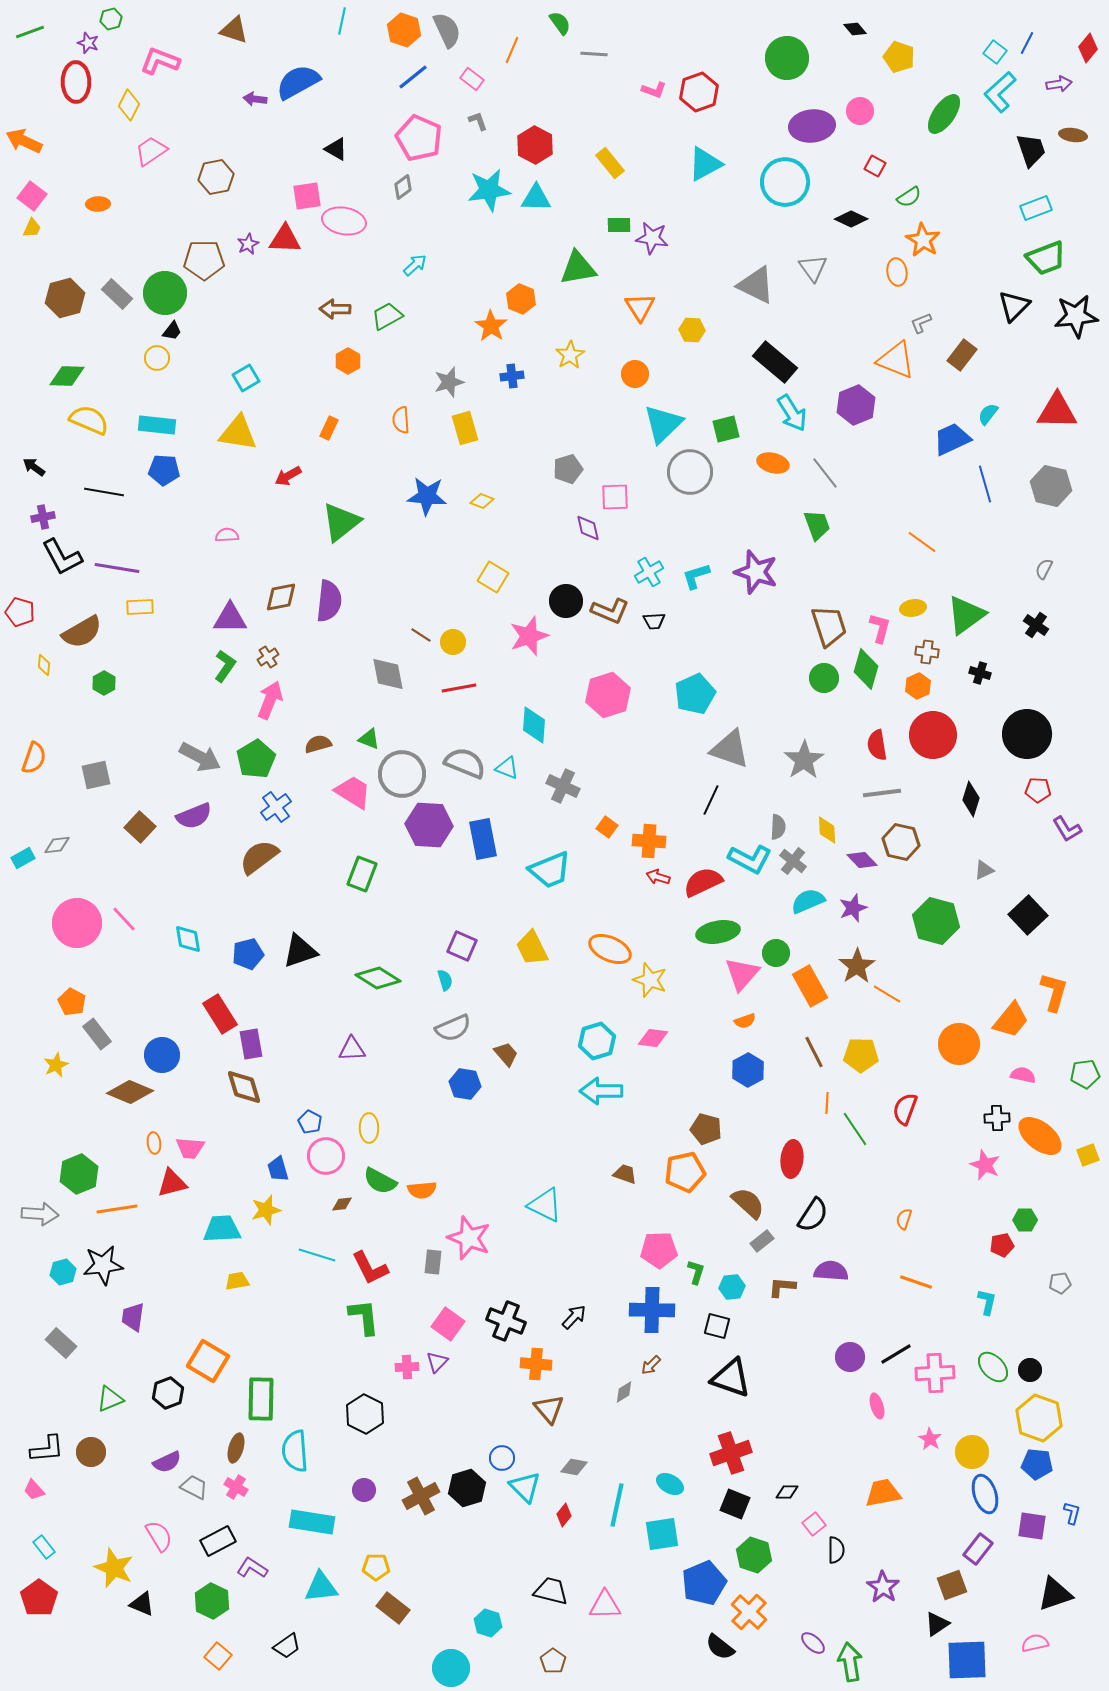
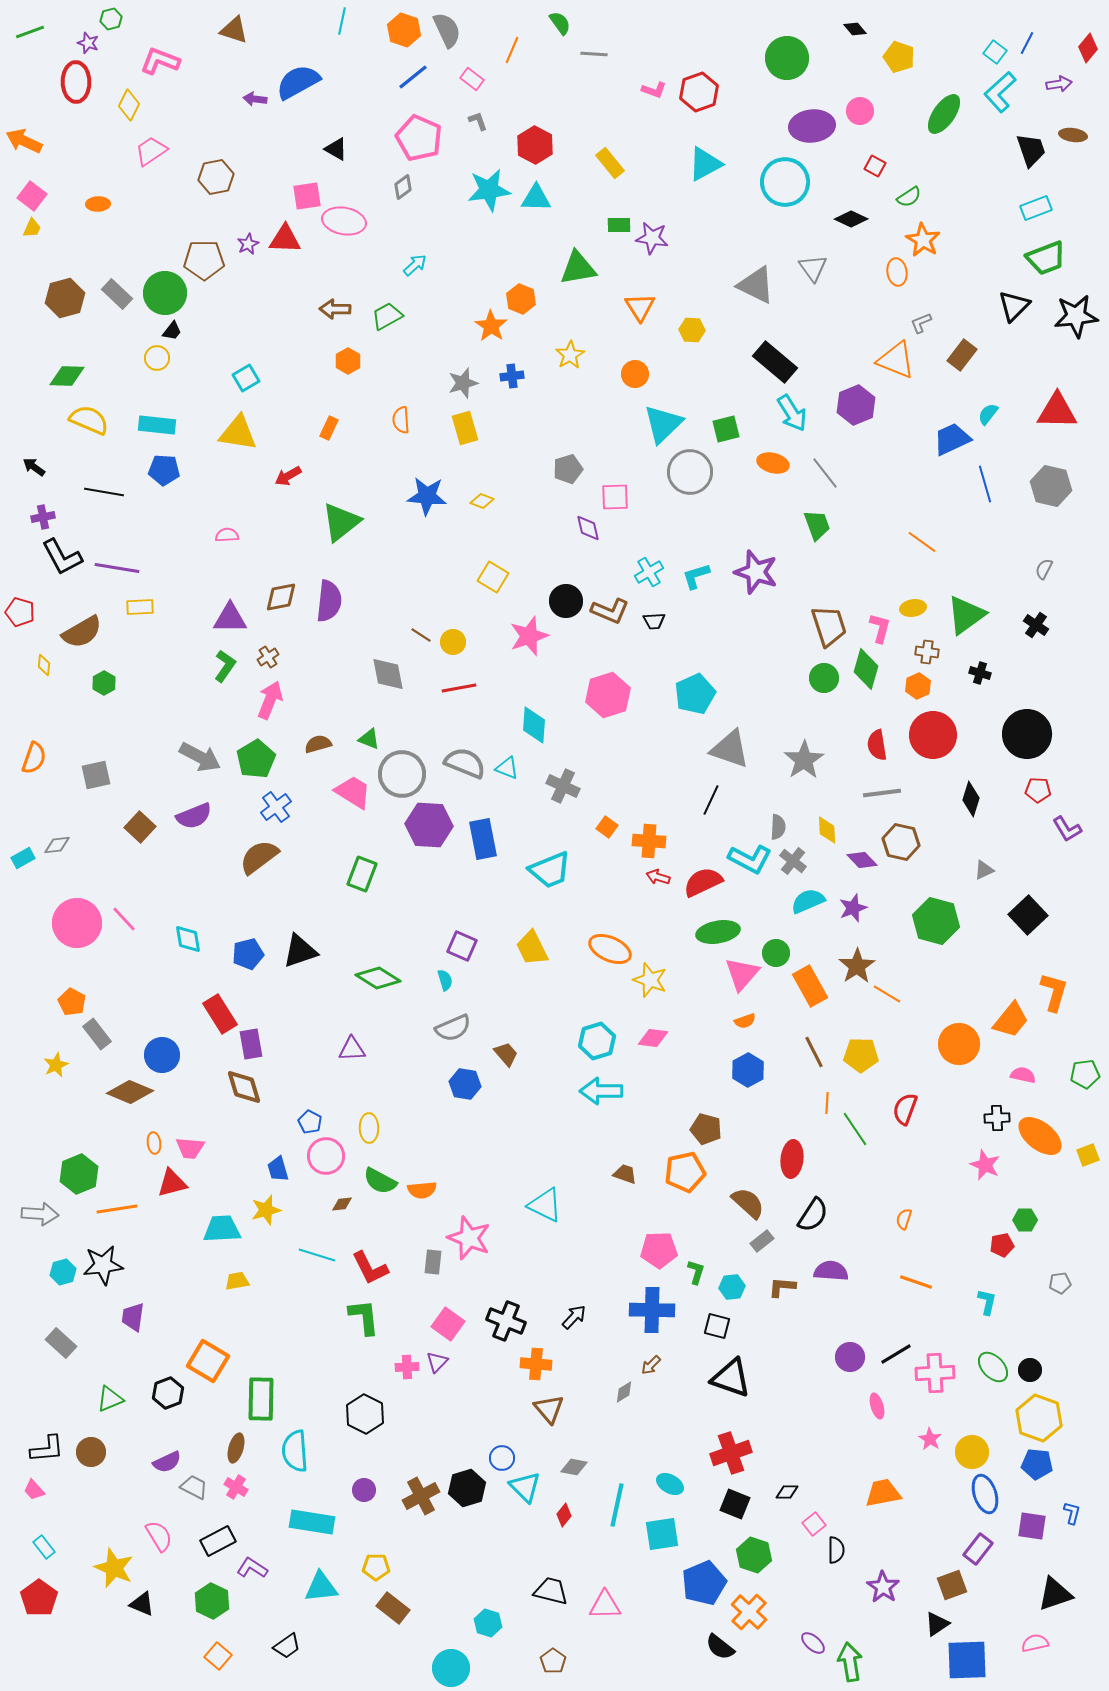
gray star at (449, 382): moved 14 px right, 1 px down
